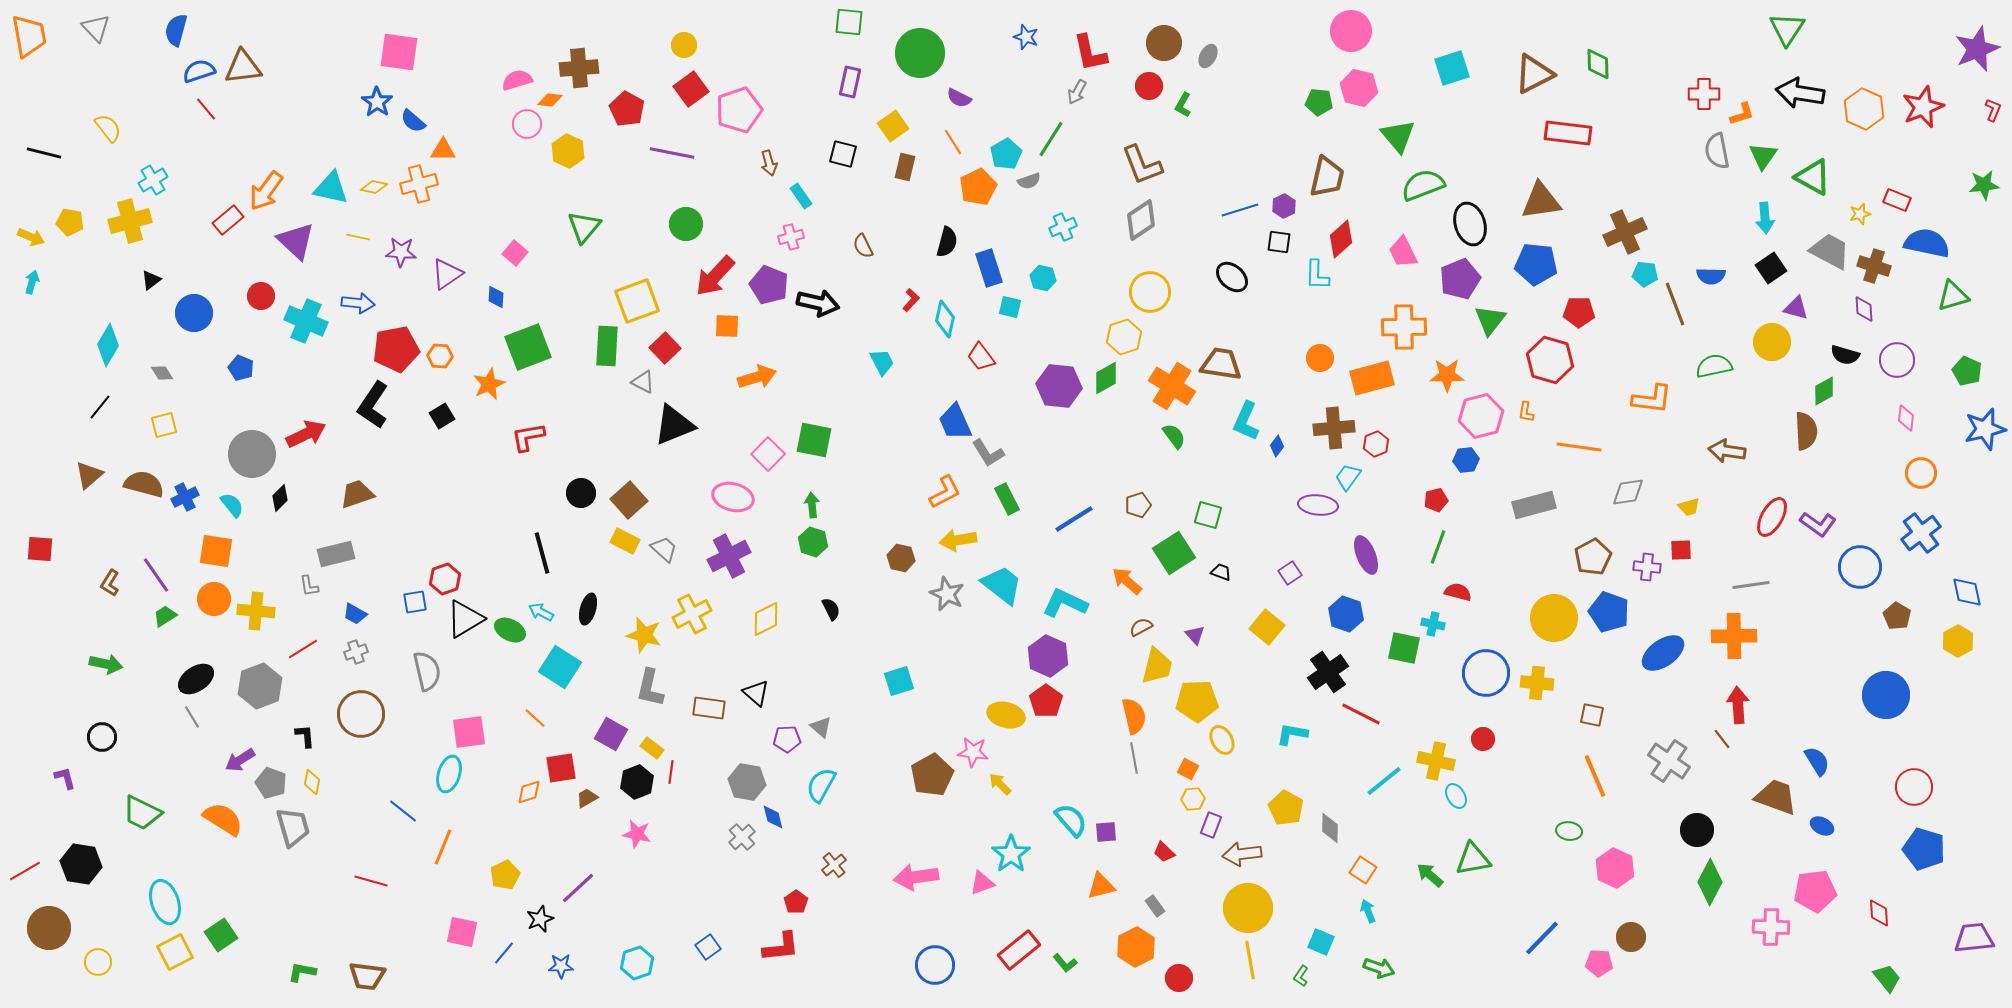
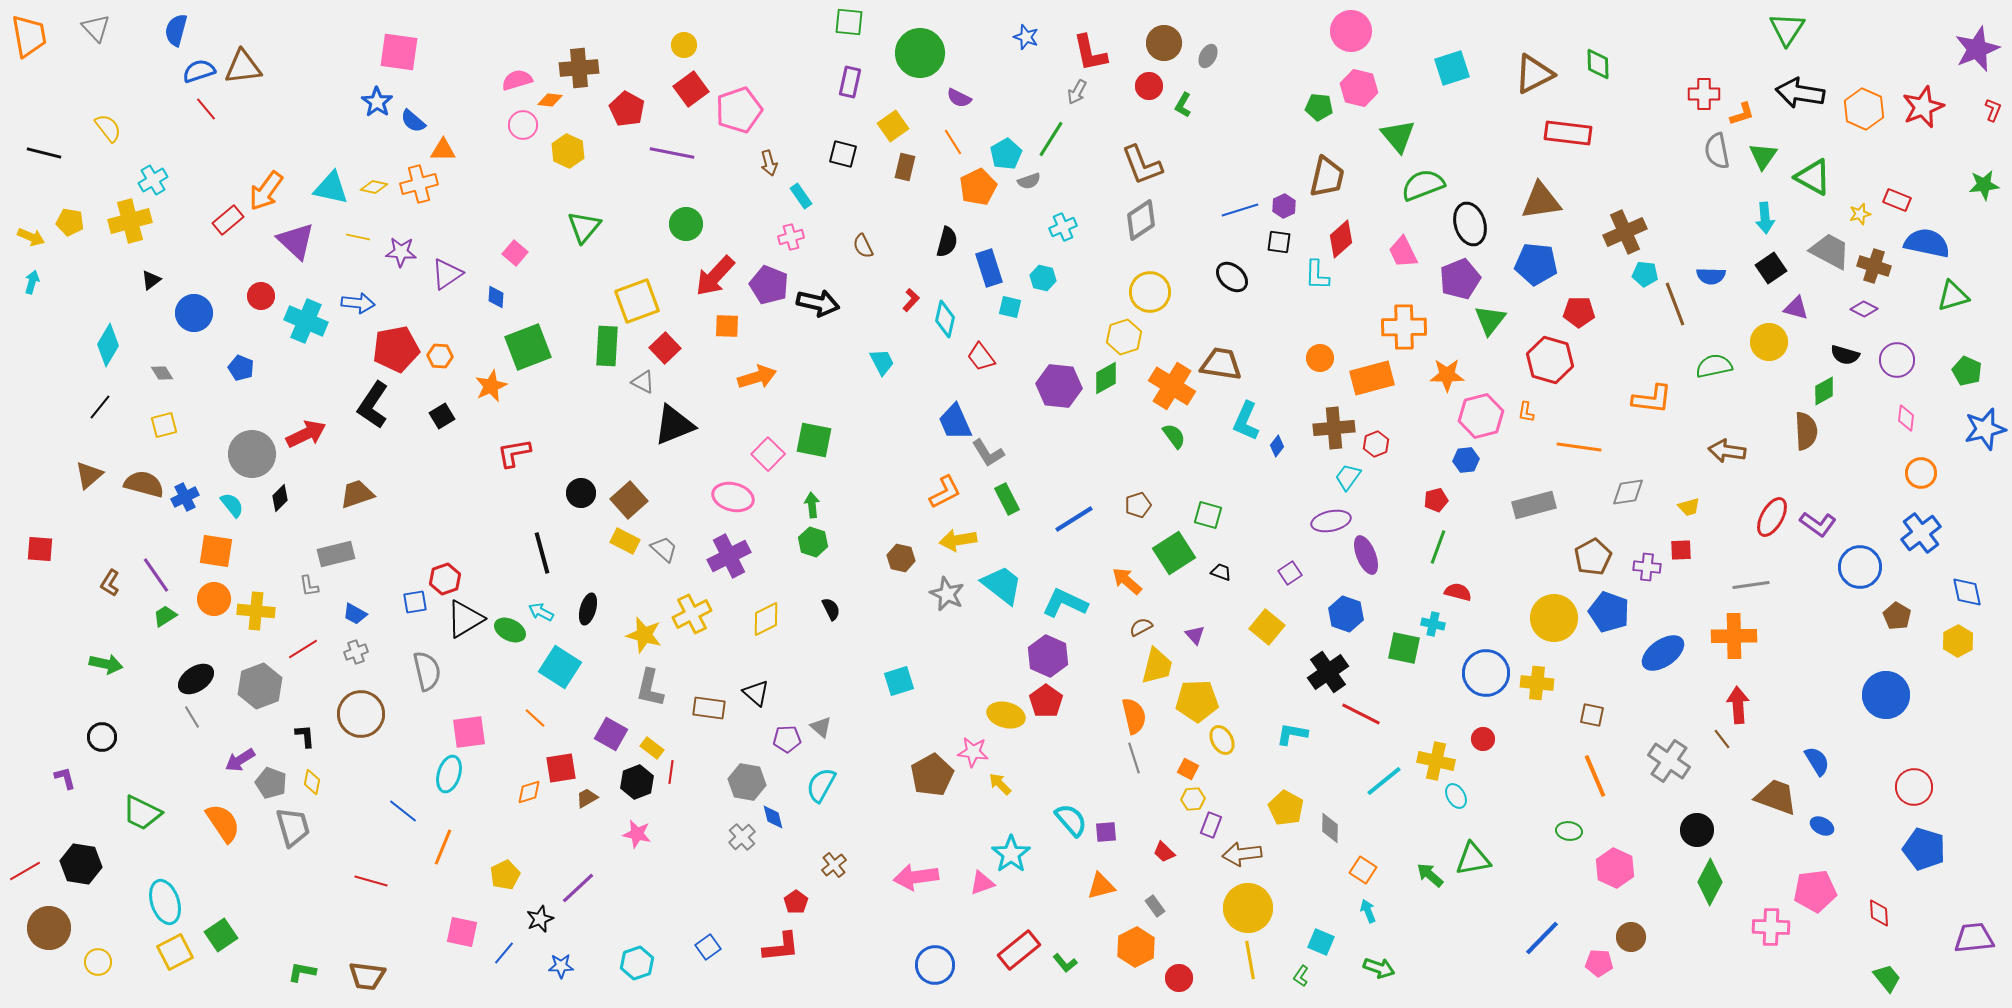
green pentagon at (1319, 102): moved 5 px down
pink circle at (527, 124): moved 4 px left, 1 px down
purple diamond at (1864, 309): rotated 60 degrees counterclockwise
yellow circle at (1772, 342): moved 3 px left
orange star at (489, 384): moved 2 px right, 2 px down
red L-shape at (528, 437): moved 14 px left, 16 px down
purple ellipse at (1318, 505): moved 13 px right, 16 px down; rotated 18 degrees counterclockwise
gray line at (1134, 758): rotated 8 degrees counterclockwise
orange semicircle at (223, 819): moved 4 px down; rotated 24 degrees clockwise
